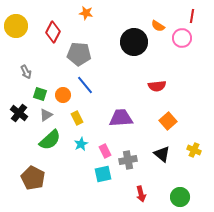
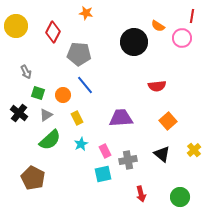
green square: moved 2 px left, 1 px up
yellow cross: rotated 24 degrees clockwise
